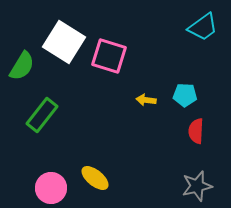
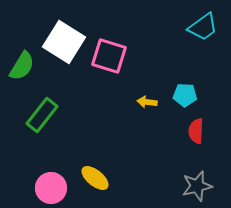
yellow arrow: moved 1 px right, 2 px down
